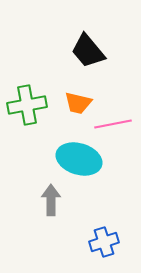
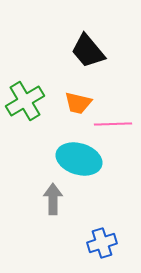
green cross: moved 2 px left, 4 px up; rotated 21 degrees counterclockwise
pink line: rotated 9 degrees clockwise
gray arrow: moved 2 px right, 1 px up
blue cross: moved 2 px left, 1 px down
